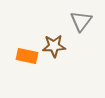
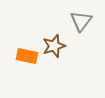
brown star: rotated 15 degrees counterclockwise
